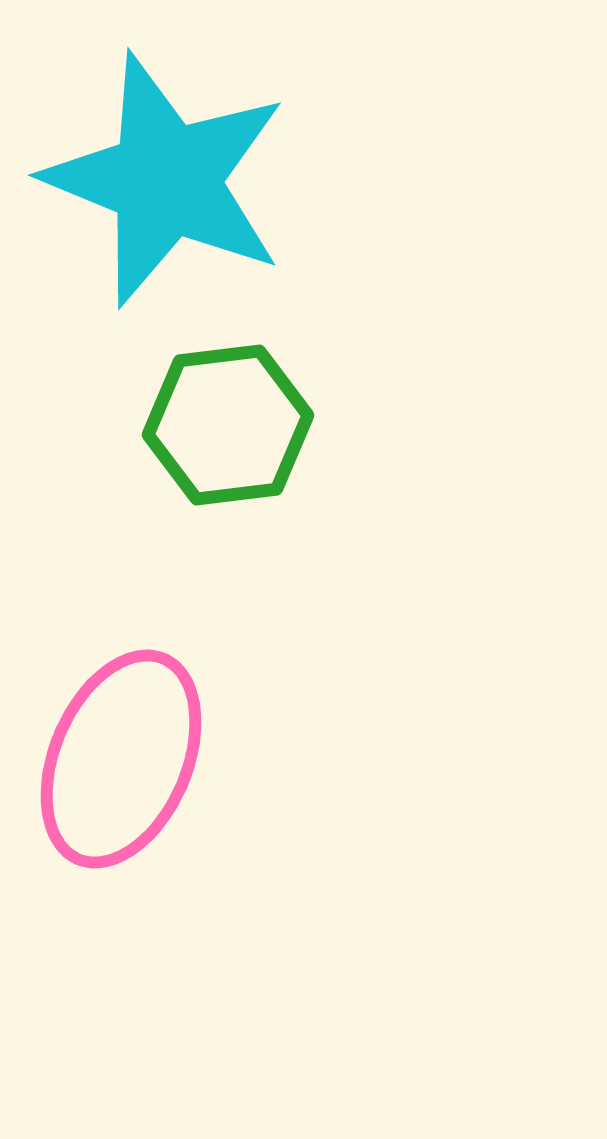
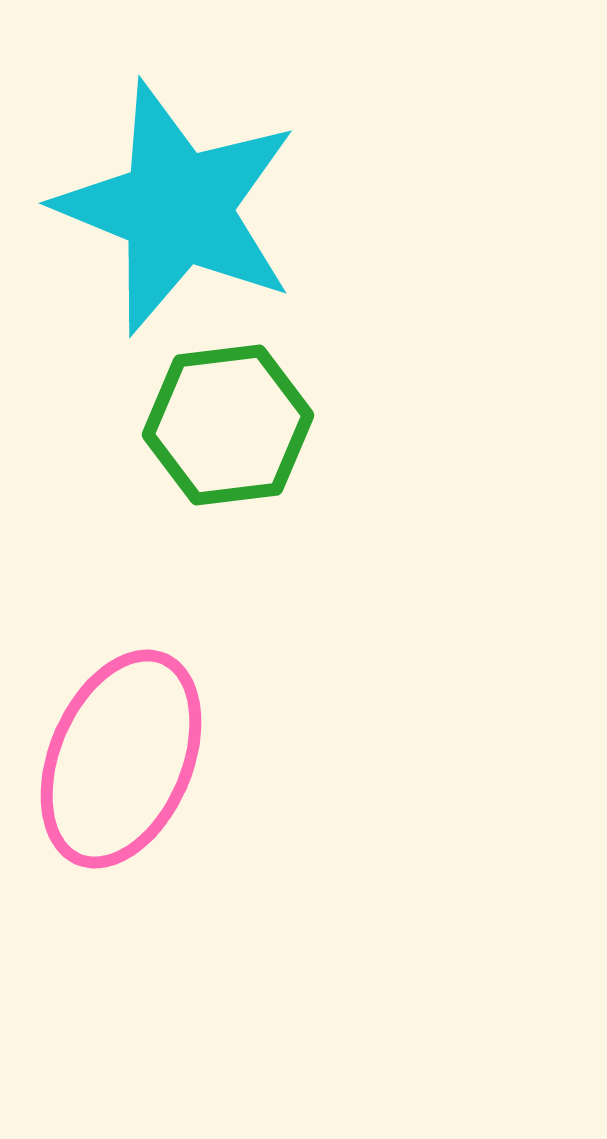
cyan star: moved 11 px right, 28 px down
